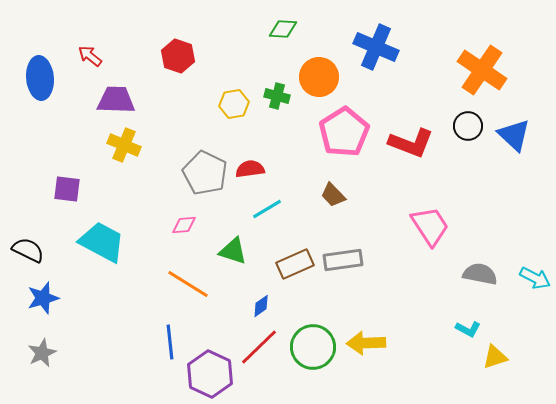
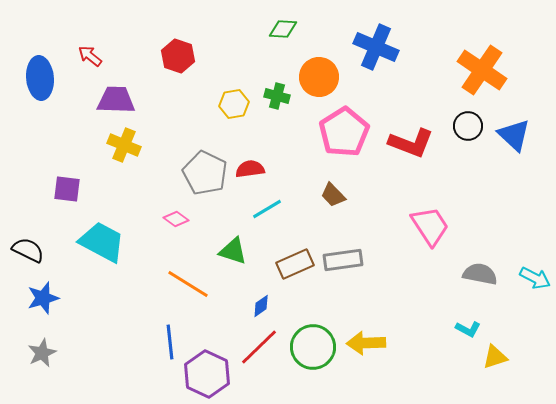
pink diamond: moved 8 px left, 6 px up; rotated 40 degrees clockwise
purple hexagon: moved 3 px left
